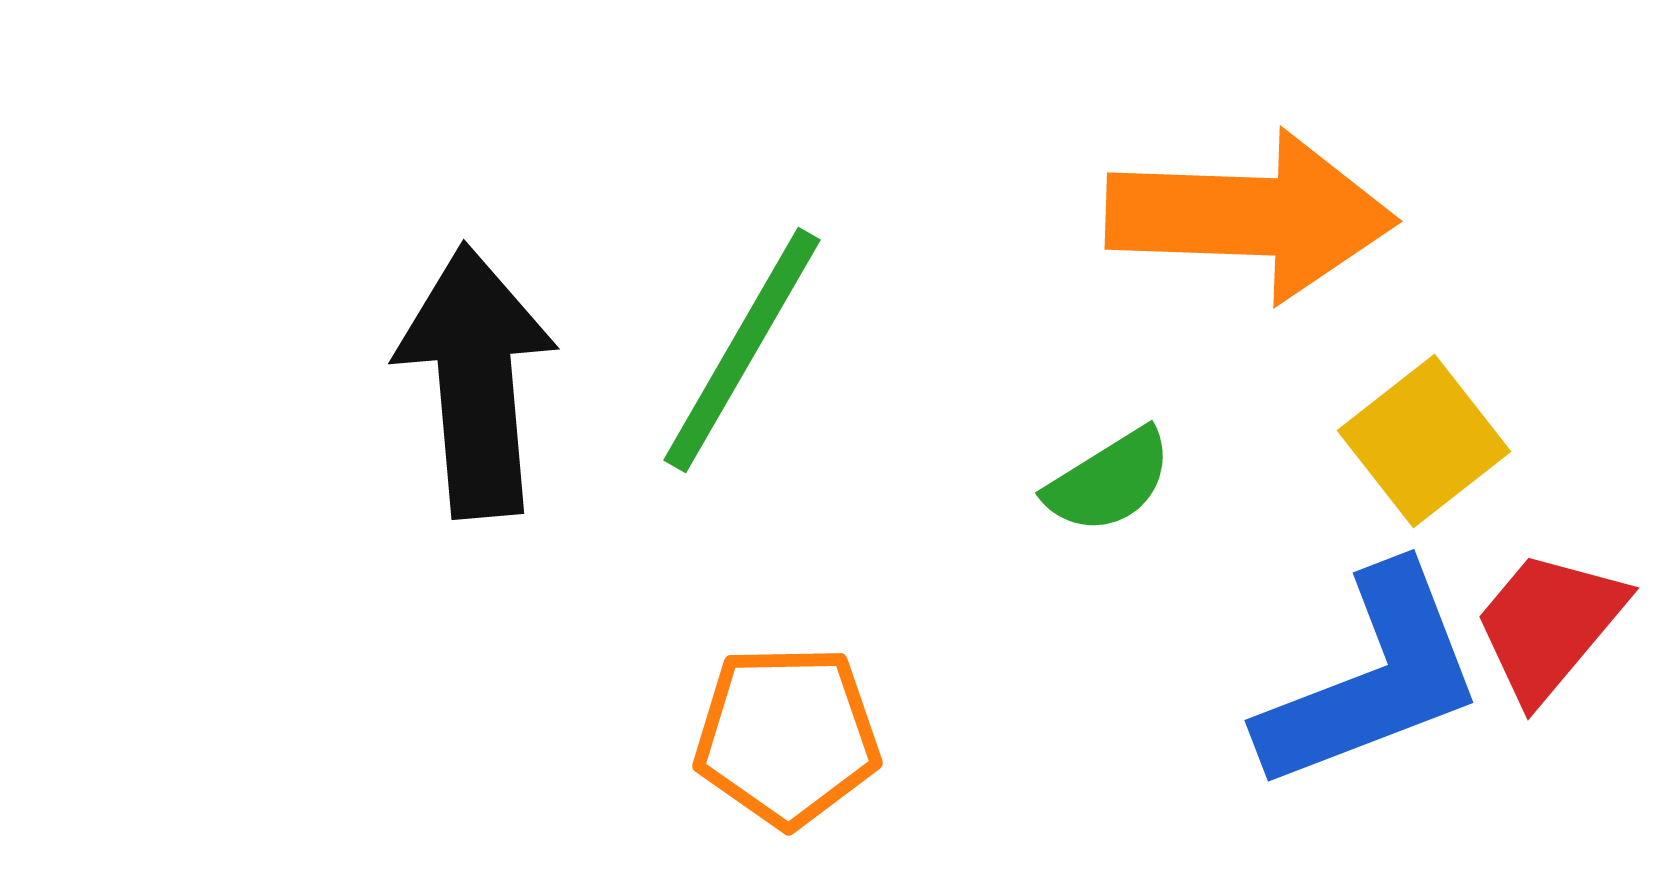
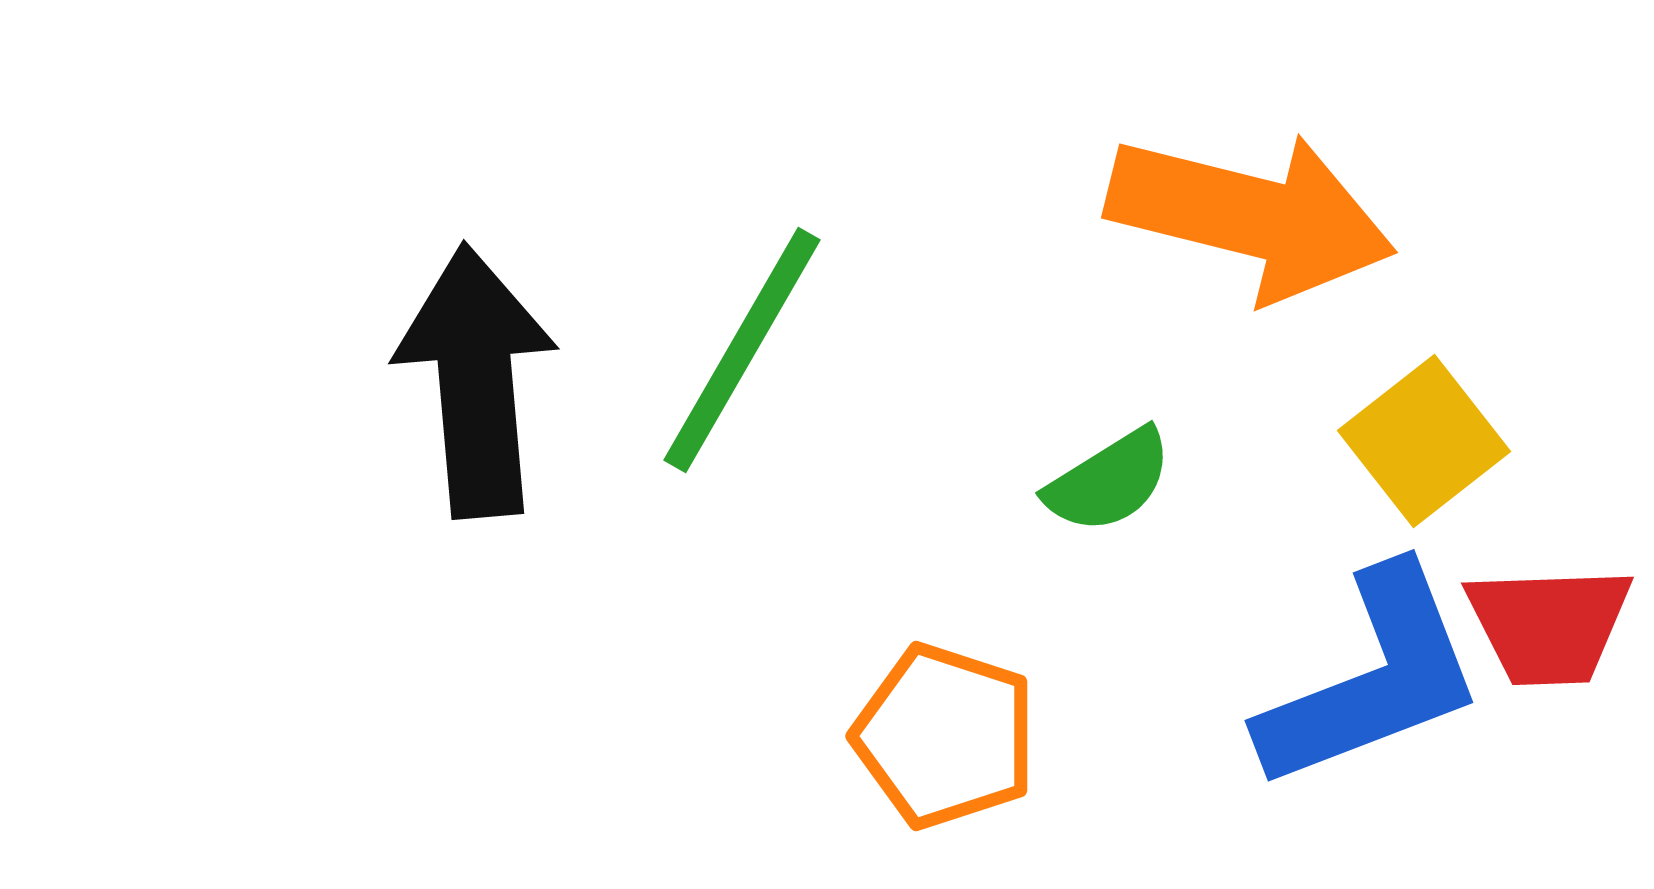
orange arrow: rotated 12 degrees clockwise
red trapezoid: rotated 132 degrees counterclockwise
orange pentagon: moved 158 px right; rotated 19 degrees clockwise
